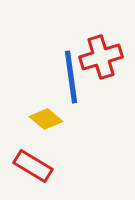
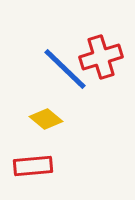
blue line: moved 6 px left, 8 px up; rotated 38 degrees counterclockwise
red rectangle: rotated 36 degrees counterclockwise
